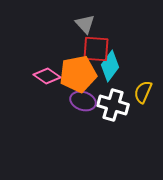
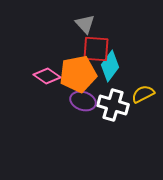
yellow semicircle: moved 2 px down; rotated 40 degrees clockwise
